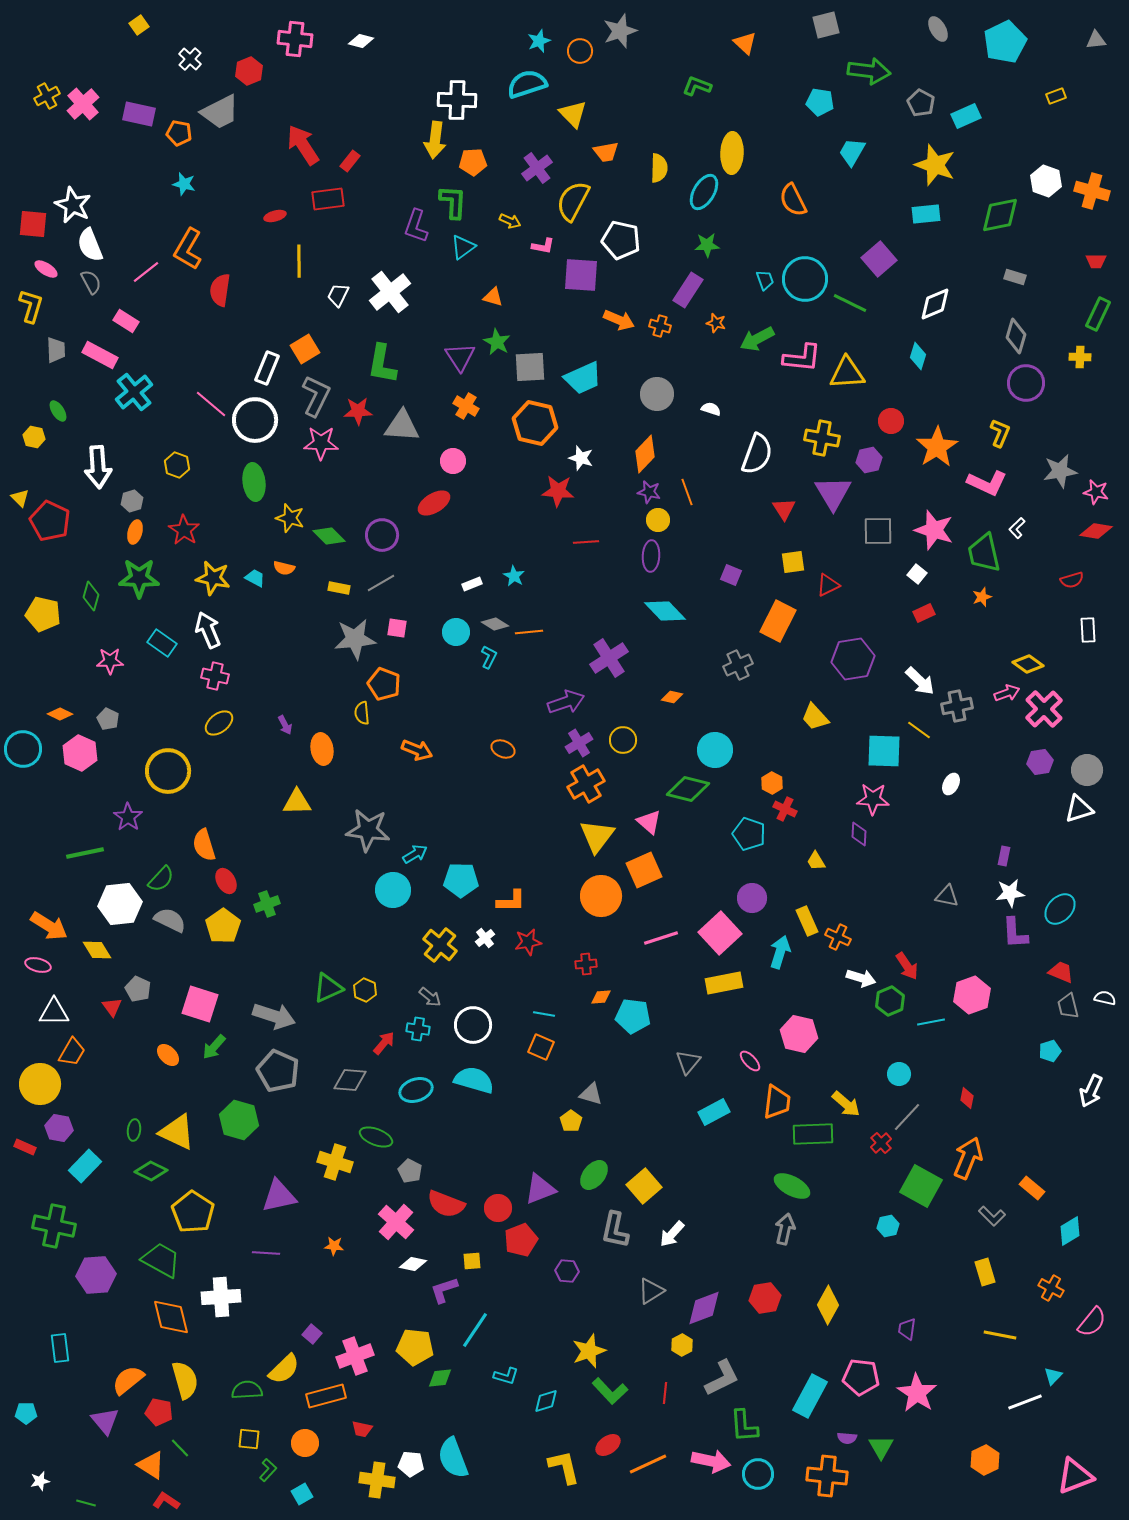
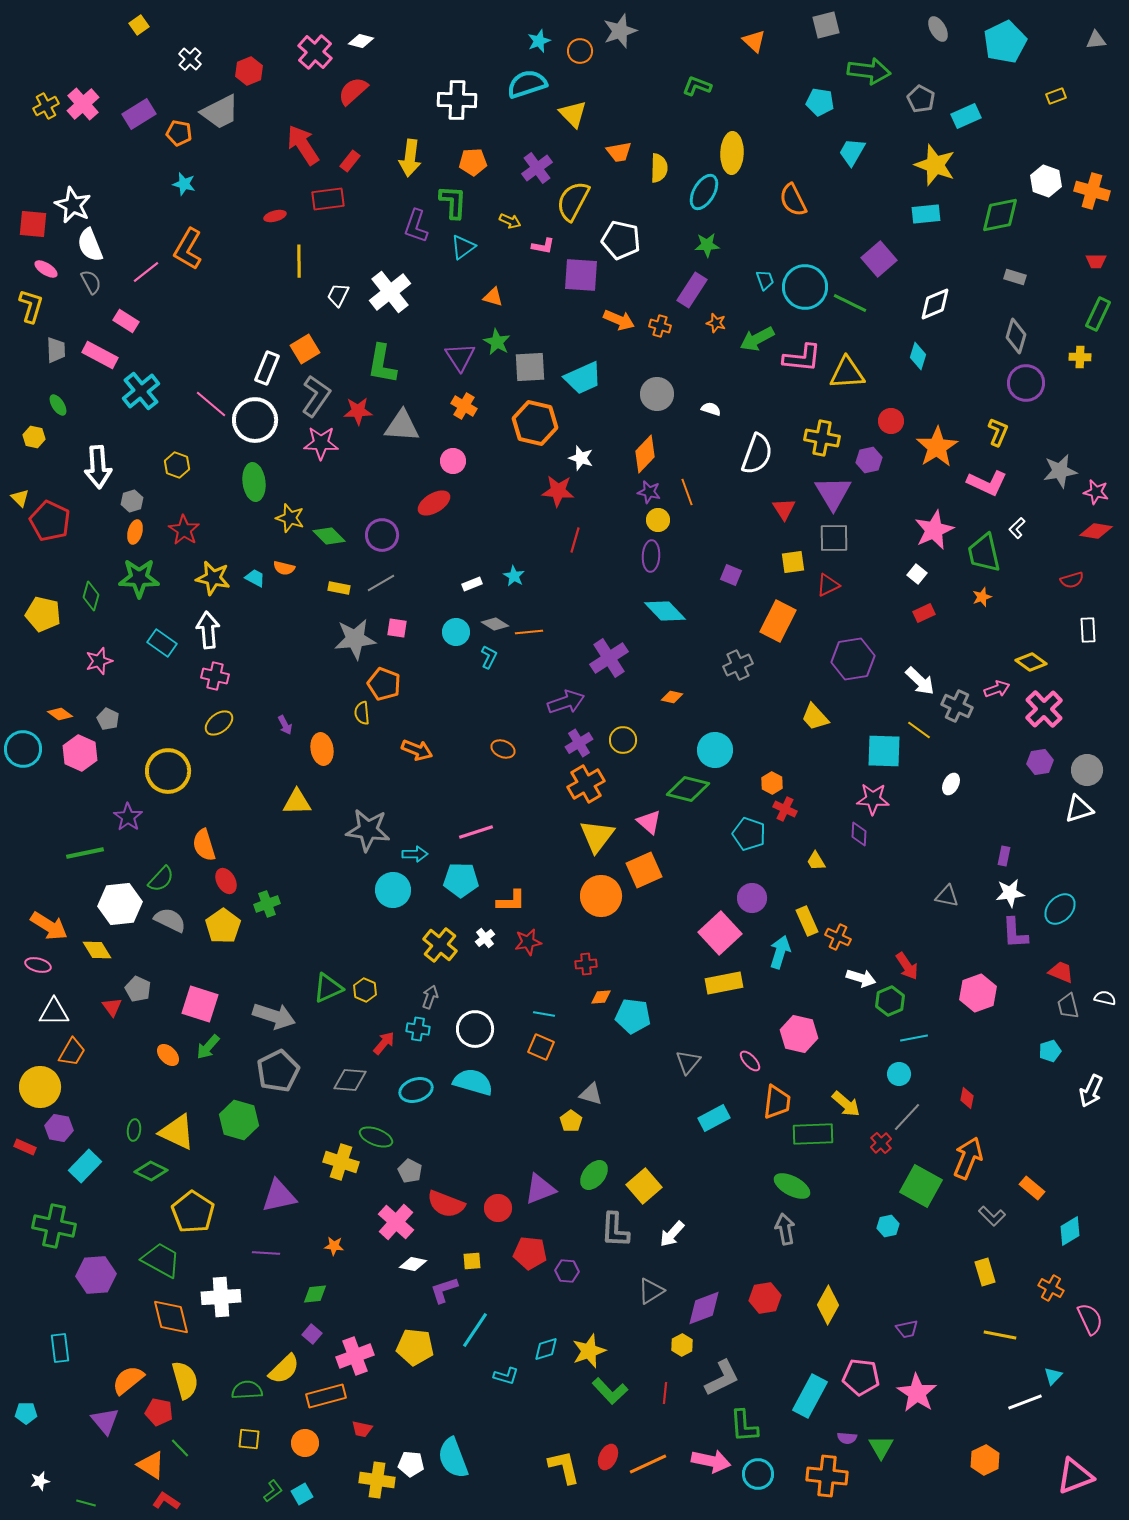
pink cross at (295, 39): moved 20 px right, 13 px down; rotated 36 degrees clockwise
orange triangle at (745, 43): moved 9 px right, 2 px up
yellow cross at (47, 96): moved 1 px left, 10 px down
gray pentagon at (921, 103): moved 4 px up
purple rectangle at (139, 114): rotated 44 degrees counterclockwise
yellow arrow at (435, 140): moved 25 px left, 18 px down
orange trapezoid at (606, 152): moved 13 px right
cyan circle at (805, 279): moved 8 px down
red semicircle at (220, 290): moved 133 px right, 199 px up; rotated 40 degrees clockwise
purple rectangle at (688, 290): moved 4 px right
cyan cross at (134, 392): moved 7 px right, 1 px up
gray L-shape at (316, 396): rotated 9 degrees clockwise
orange cross at (466, 406): moved 2 px left
green ellipse at (58, 411): moved 6 px up
yellow L-shape at (1000, 433): moved 2 px left, 1 px up
pink star at (934, 530): rotated 30 degrees clockwise
gray square at (878, 531): moved 44 px left, 7 px down
red line at (586, 542): moved 11 px left, 2 px up; rotated 70 degrees counterclockwise
white arrow at (208, 630): rotated 18 degrees clockwise
pink star at (110, 661): moved 11 px left; rotated 16 degrees counterclockwise
yellow diamond at (1028, 664): moved 3 px right, 2 px up
pink arrow at (1007, 693): moved 10 px left, 4 px up
gray cross at (957, 706): rotated 36 degrees clockwise
orange diamond at (60, 714): rotated 10 degrees clockwise
cyan arrow at (415, 854): rotated 30 degrees clockwise
pink line at (661, 938): moved 185 px left, 106 px up
pink hexagon at (972, 995): moved 6 px right, 2 px up
gray arrow at (430, 997): rotated 110 degrees counterclockwise
cyan line at (931, 1022): moved 17 px left, 16 px down
white circle at (473, 1025): moved 2 px right, 4 px down
green arrow at (214, 1047): moved 6 px left
gray pentagon at (278, 1071): rotated 21 degrees clockwise
cyan semicircle at (474, 1080): moved 1 px left, 2 px down
yellow circle at (40, 1084): moved 3 px down
cyan rectangle at (714, 1112): moved 6 px down
yellow cross at (335, 1162): moved 6 px right
gray arrow at (785, 1229): rotated 24 degrees counterclockwise
gray L-shape at (615, 1230): rotated 9 degrees counterclockwise
red pentagon at (521, 1240): moved 9 px right, 13 px down; rotated 28 degrees clockwise
pink semicircle at (1092, 1322): moved 2 px left, 3 px up; rotated 64 degrees counterclockwise
purple trapezoid at (907, 1329): rotated 110 degrees counterclockwise
green diamond at (440, 1378): moved 125 px left, 84 px up
cyan diamond at (546, 1401): moved 52 px up
red ellipse at (608, 1445): moved 12 px down; rotated 30 degrees counterclockwise
green L-shape at (268, 1470): moved 5 px right, 21 px down; rotated 10 degrees clockwise
